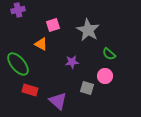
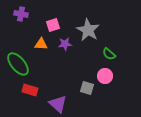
purple cross: moved 3 px right, 4 px down; rotated 24 degrees clockwise
orange triangle: rotated 24 degrees counterclockwise
purple star: moved 7 px left, 18 px up
purple triangle: moved 3 px down
